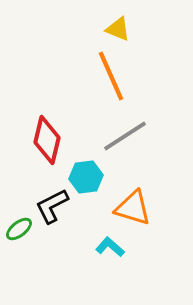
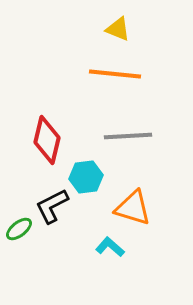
orange line: moved 4 px right, 2 px up; rotated 60 degrees counterclockwise
gray line: moved 3 px right; rotated 30 degrees clockwise
